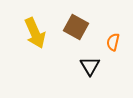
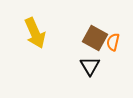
brown square: moved 19 px right, 11 px down
